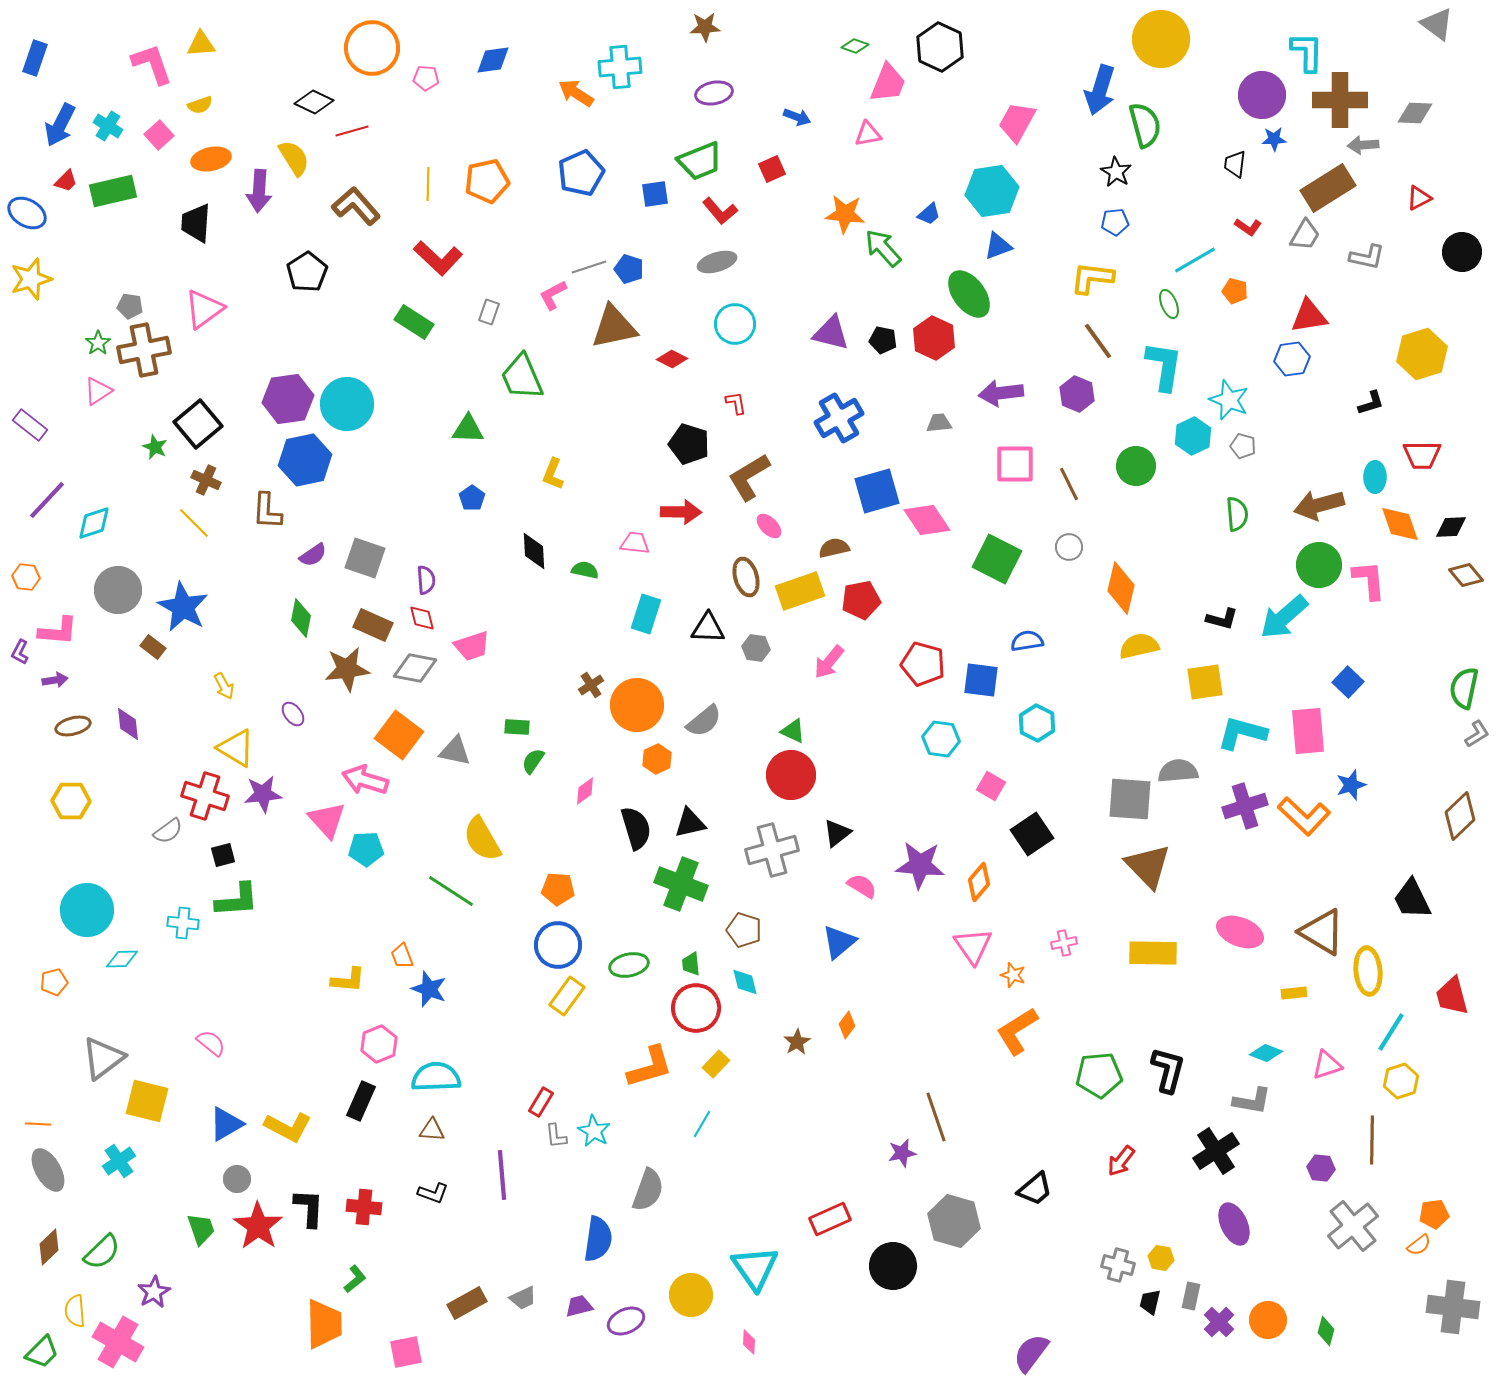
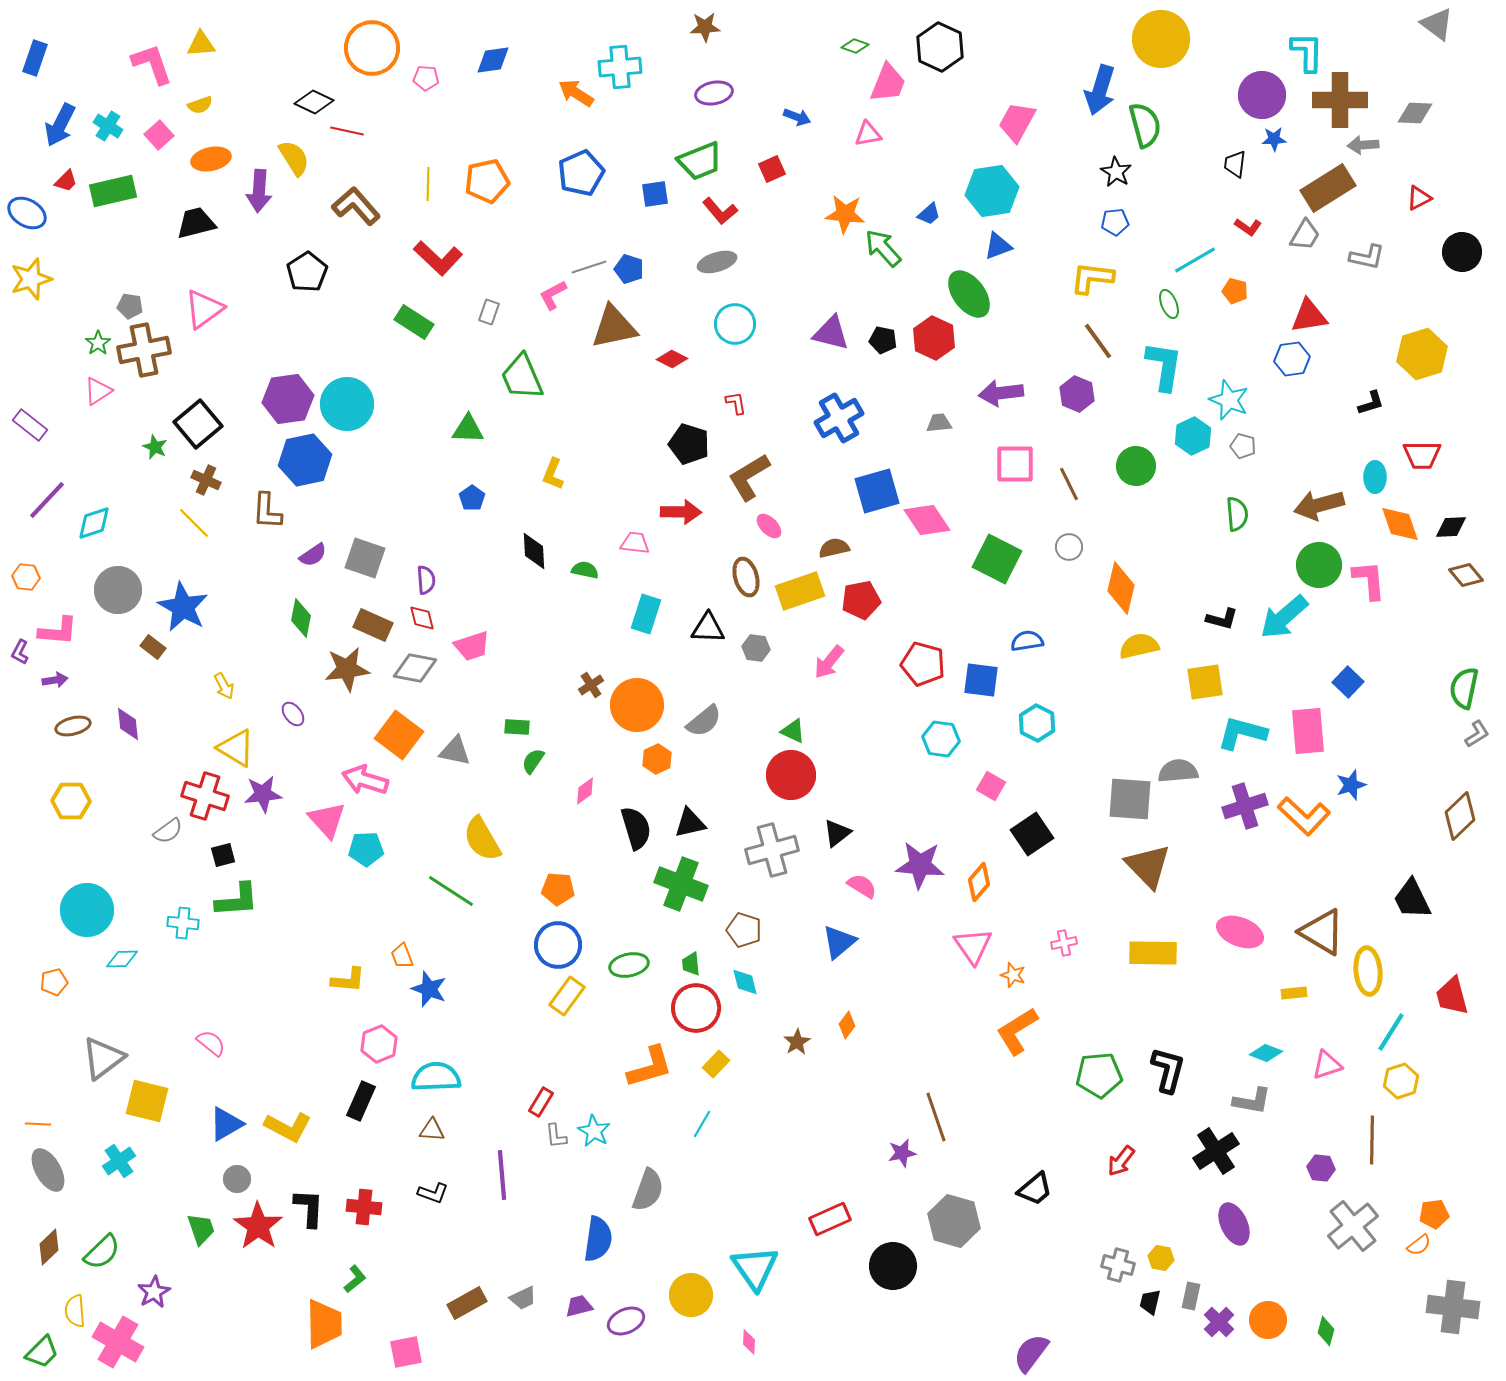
red line at (352, 131): moved 5 px left; rotated 28 degrees clockwise
black trapezoid at (196, 223): rotated 72 degrees clockwise
